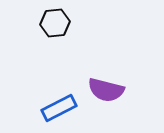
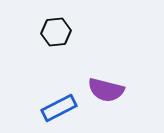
black hexagon: moved 1 px right, 9 px down
